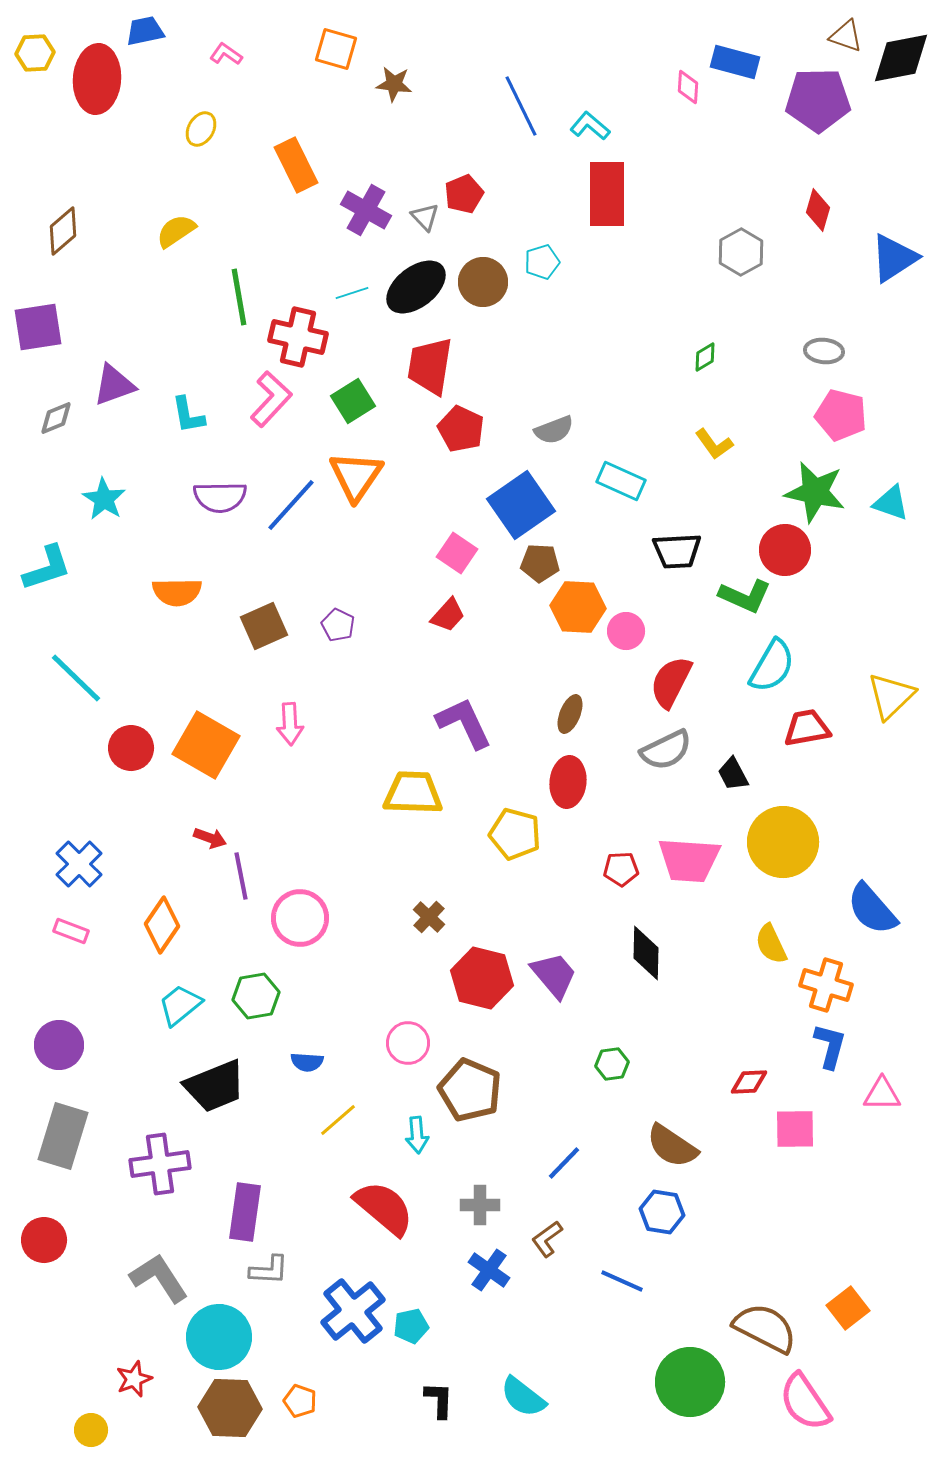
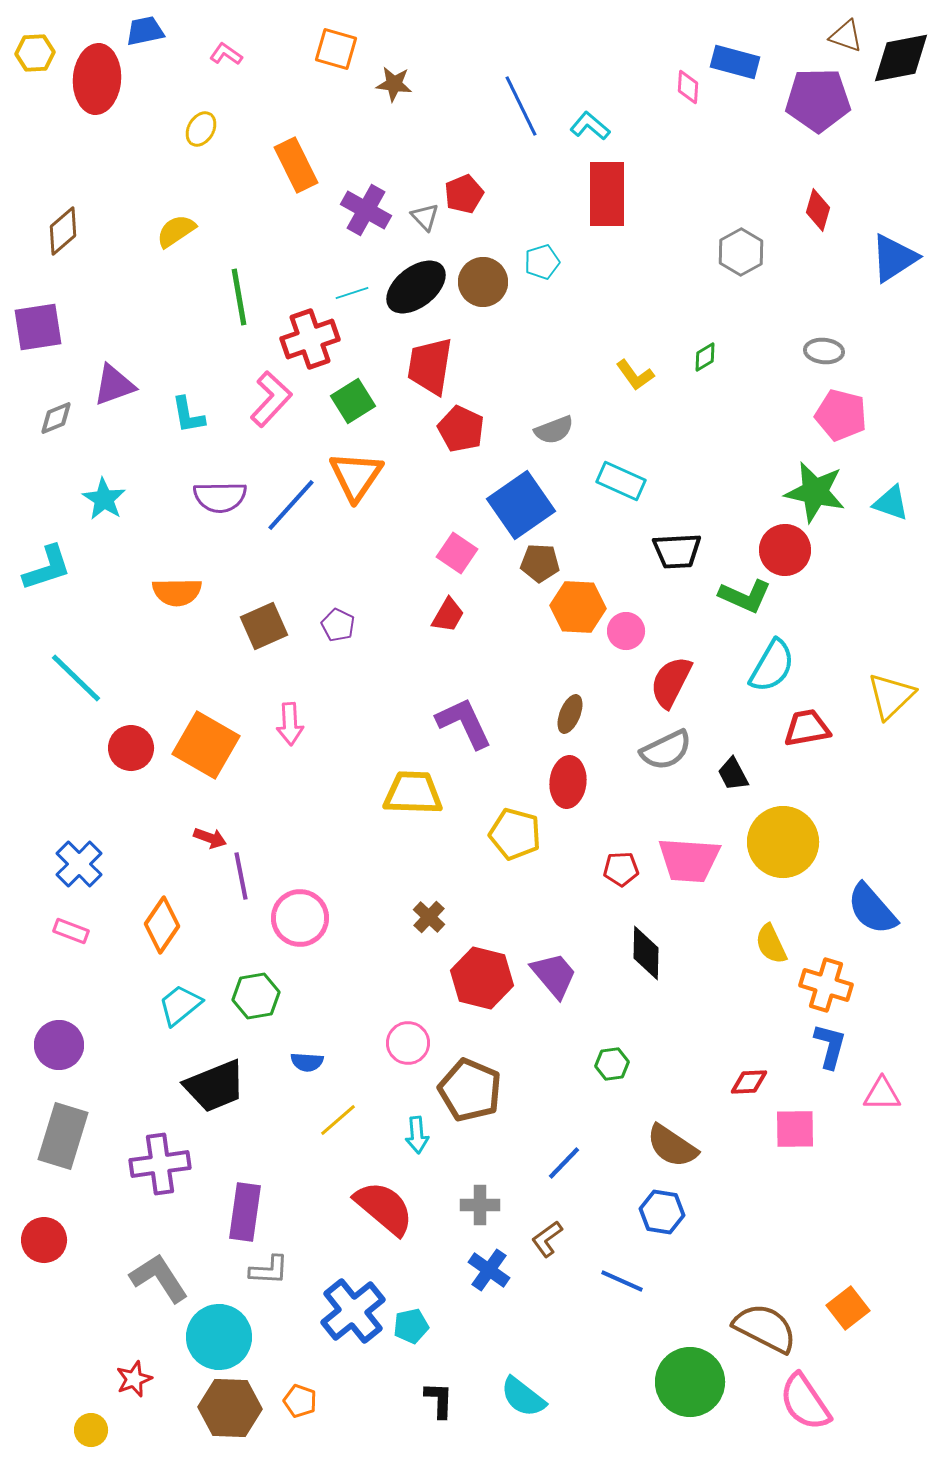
red cross at (298, 337): moved 12 px right, 2 px down; rotated 32 degrees counterclockwise
yellow L-shape at (714, 444): moved 79 px left, 69 px up
red trapezoid at (448, 615): rotated 12 degrees counterclockwise
